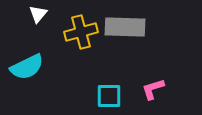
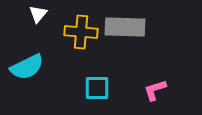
yellow cross: rotated 20 degrees clockwise
pink L-shape: moved 2 px right, 1 px down
cyan square: moved 12 px left, 8 px up
